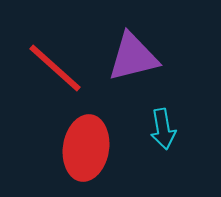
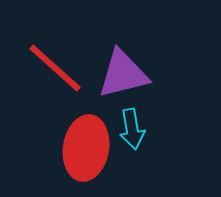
purple triangle: moved 10 px left, 17 px down
cyan arrow: moved 31 px left
